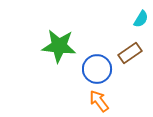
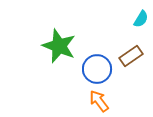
green star: rotated 16 degrees clockwise
brown rectangle: moved 1 px right, 3 px down
